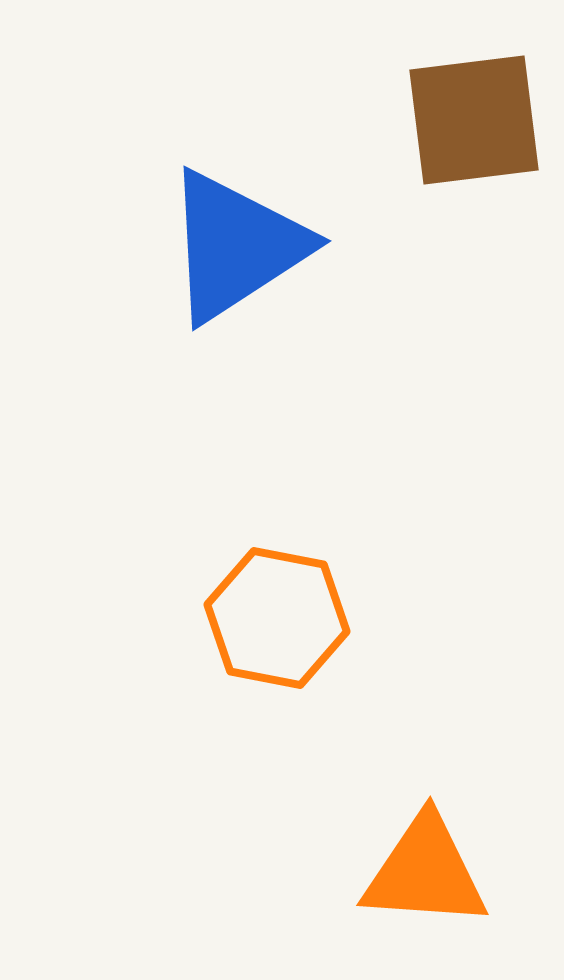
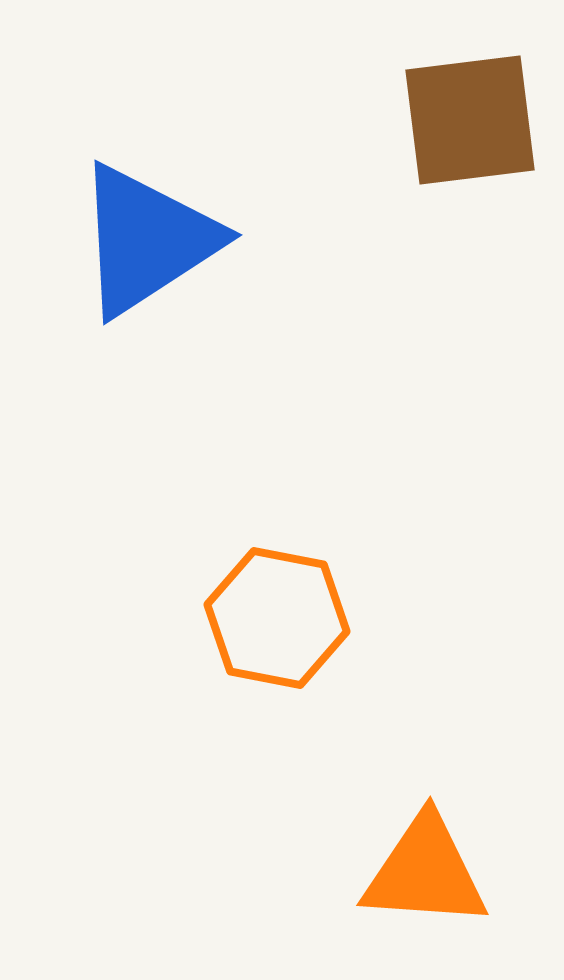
brown square: moved 4 px left
blue triangle: moved 89 px left, 6 px up
